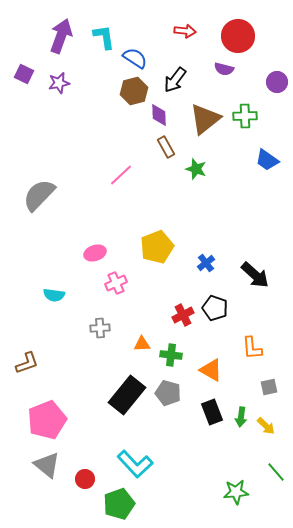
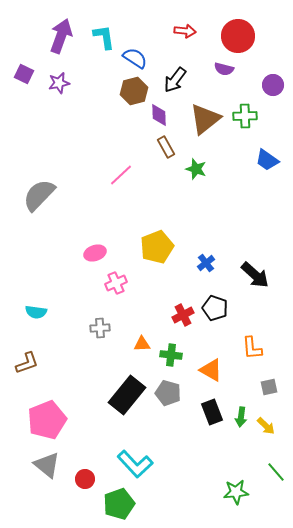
purple circle at (277, 82): moved 4 px left, 3 px down
cyan semicircle at (54, 295): moved 18 px left, 17 px down
